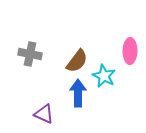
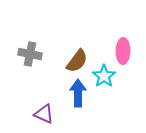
pink ellipse: moved 7 px left
cyan star: rotated 10 degrees clockwise
